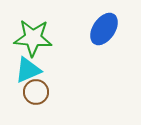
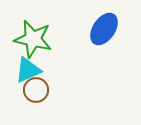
green star: moved 1 px down; rotated 9 degrees clockwise
brown circle: moved 2 px up
